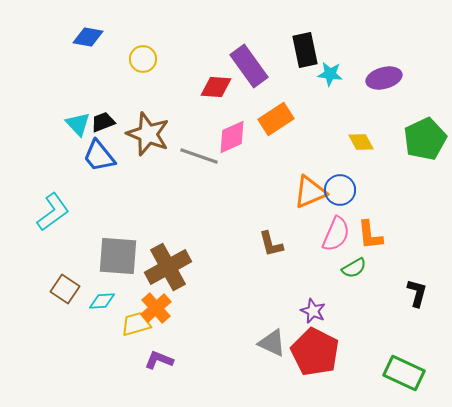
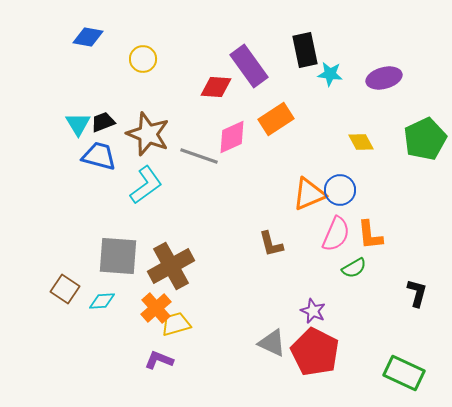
cyan triangle: rotated 12 degrees clockwise
blue trapezoid: rotated 144 degrees clockwise
orange triangle: moved 1 px left, 2 px down
cyan L-shape: moved 93 px right, 27 px up
brown cross: moved 3 px right, 1 px up
yellow trapezoid: moved 40 px right
